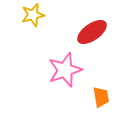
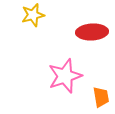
red ellipse: rotated 32 degrees clockwise
pink star: moved 6 px down
